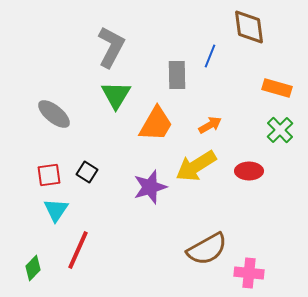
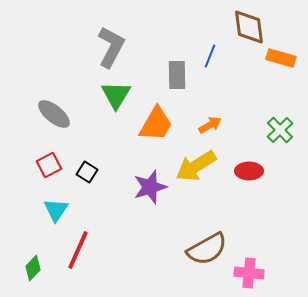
orange rectangle: moved 4 px right, 30 px up
red square: moved 10 px up; rotated 20 degrees counterclockwise
